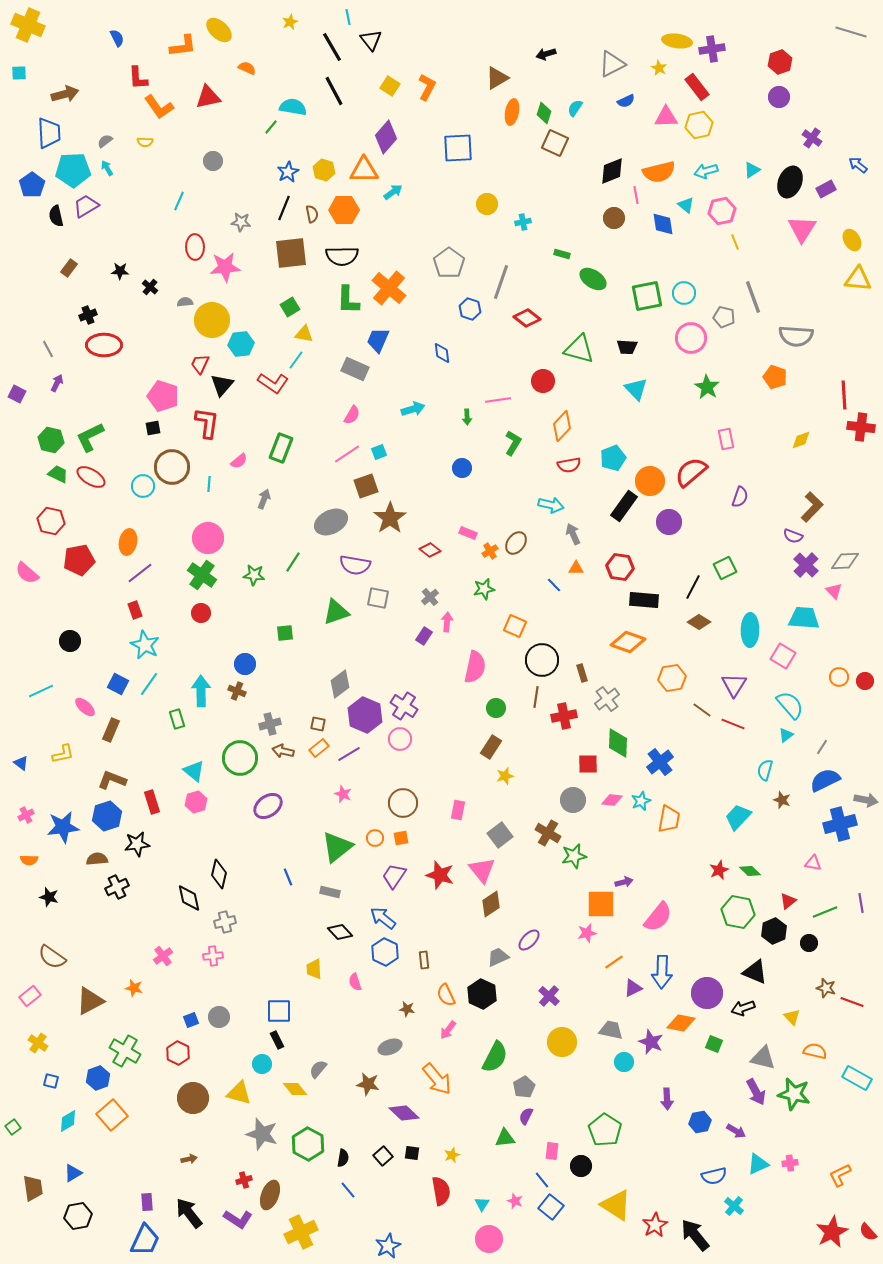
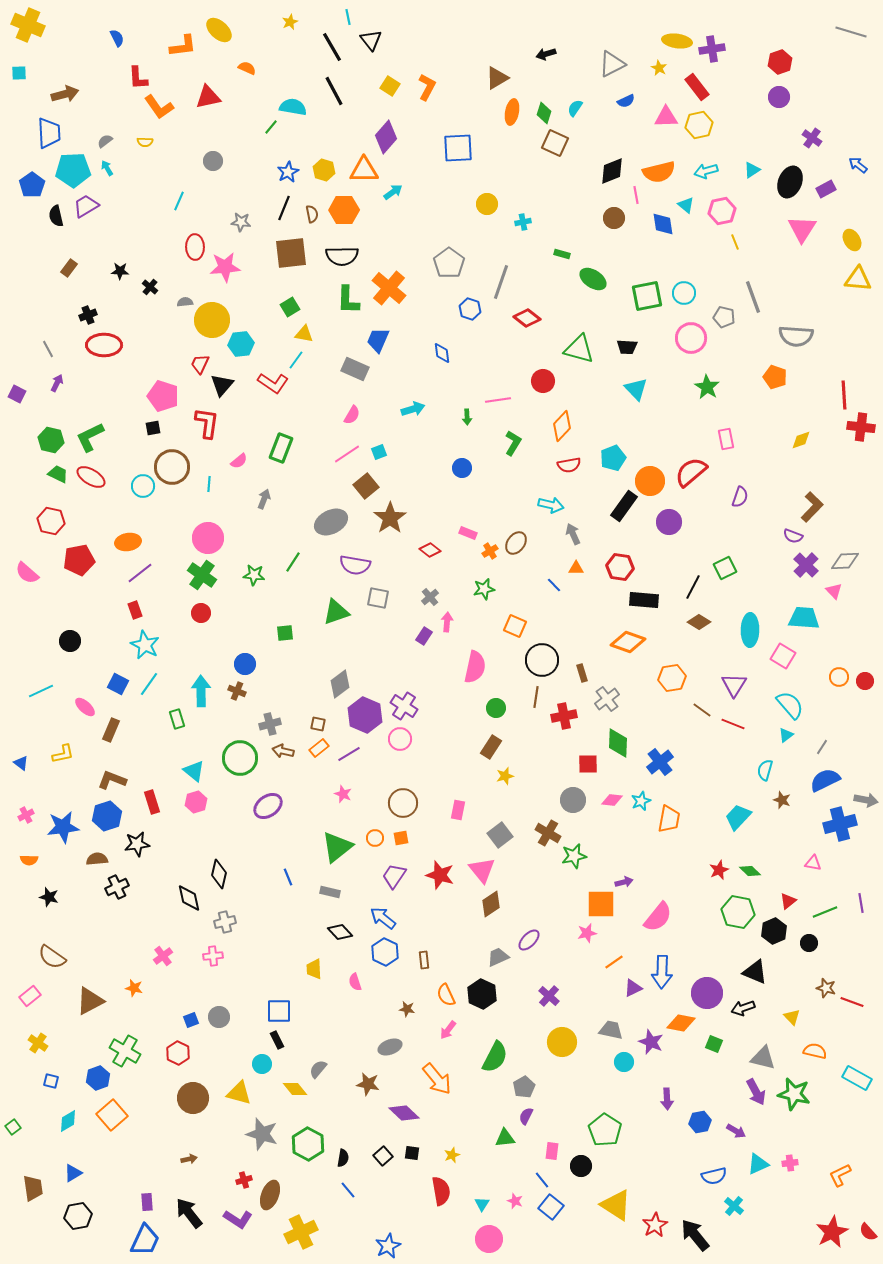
brown square at (366, 486): rotated 20 degrees counterclockwise
orange ellipse at (128, 542): rotated 70 degrees clockwise
